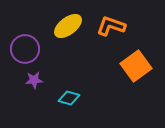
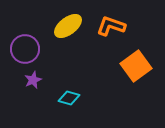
purple star: moved 1 px left; rotated 18 degrees counterclockwise
